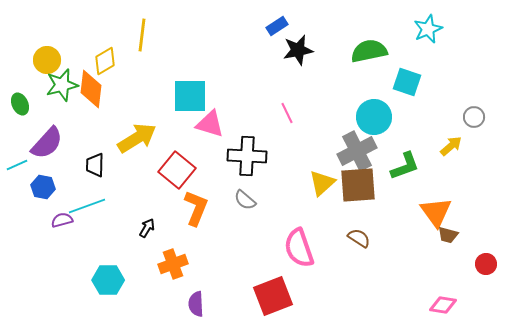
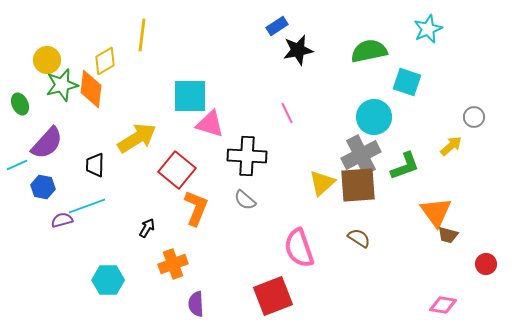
gray cross at (357, 151): moved 4 px right, 4 px down
